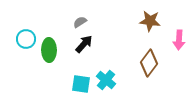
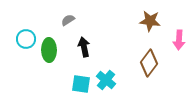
gray semicircle: moved 12 px left, 2 px up
black arrow: moved 3 px down; rotated 54 degrees counterclockwise
